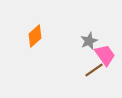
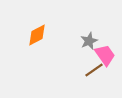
orange diamond: moved 2 px right, 1 px up; rotated 15 degrees clockwise
